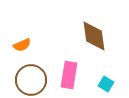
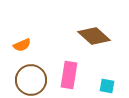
brown diamond: rotated 40 degrees counterclockwise
cyan square: moved 1 px right, 2 px down; rotated 21 degrees counterclockwise
